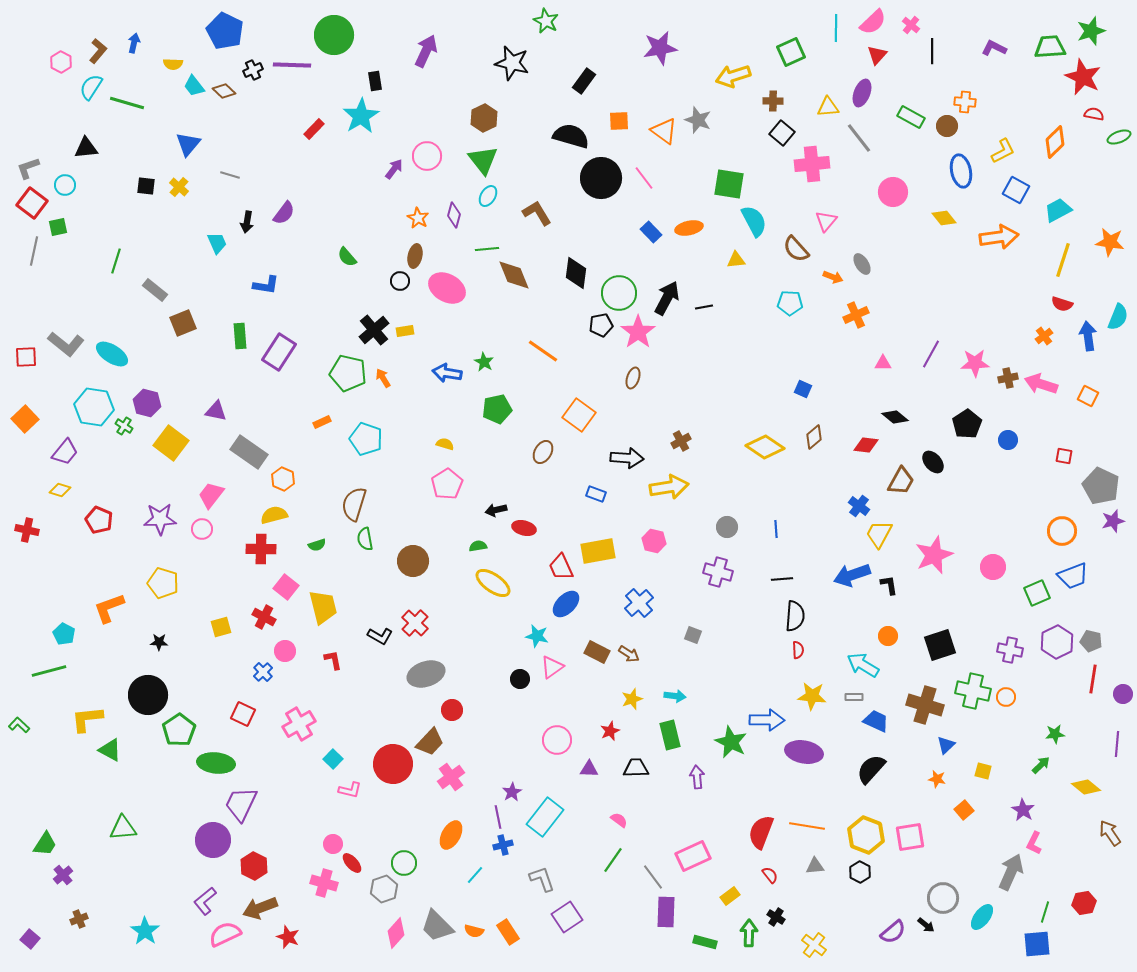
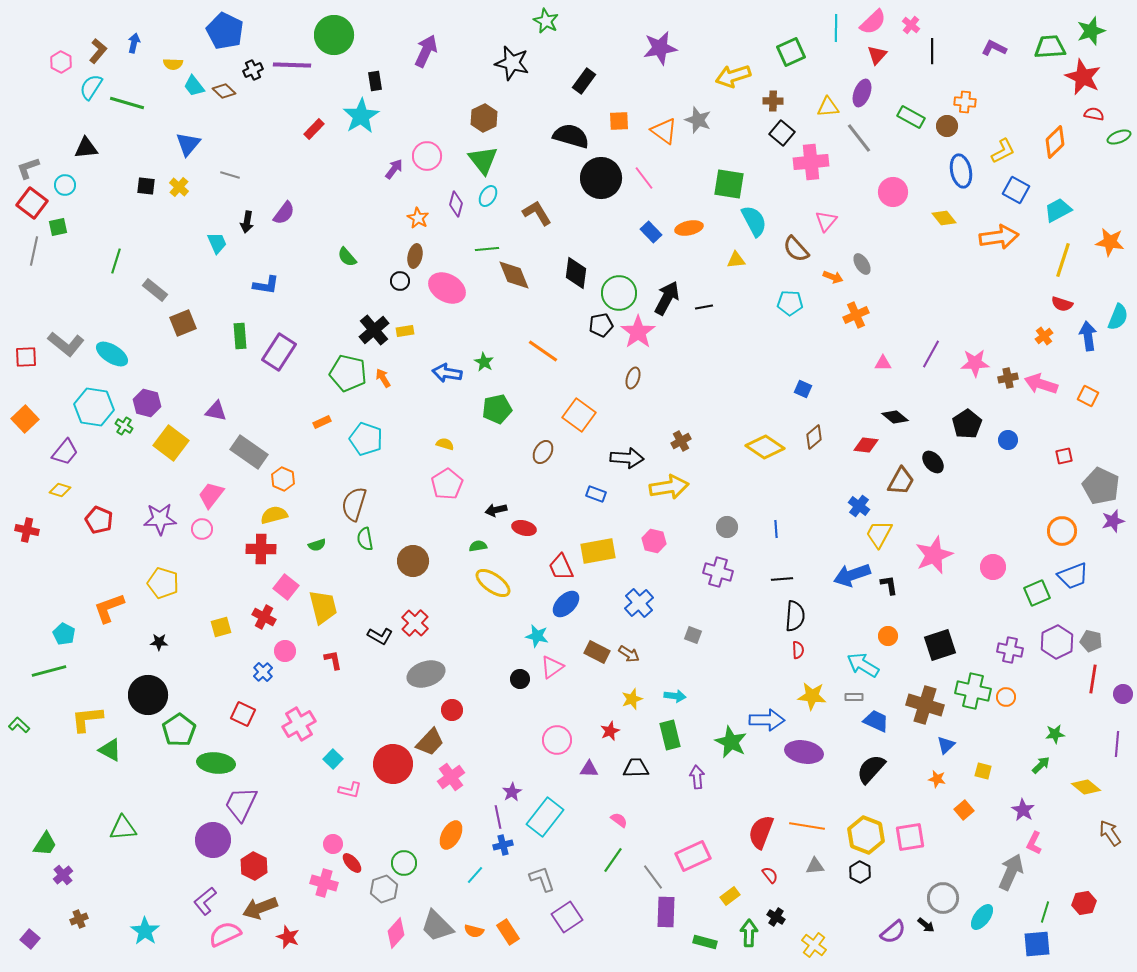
pink cross at (812, 164): moved 1 px left, 2 px up
purple diamond at (454, 215): moved 2 px right, 11 px up
red square at (1064, 456): rotated 24 degrees counterclockwise
